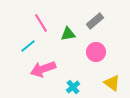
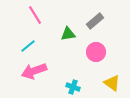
pink line: moved 6 px left, 8 px up
pink arrow: moved 9 px left, 2 px down
cyan cross: rotated 32 degrees counterclockwise
